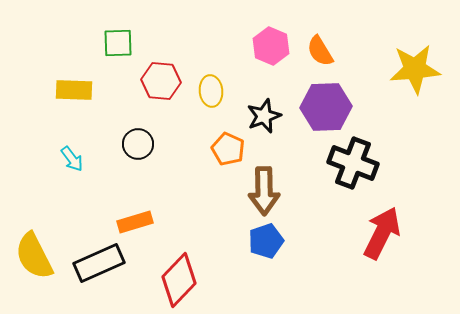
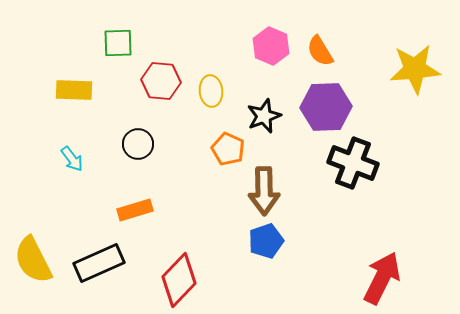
orange rectangle: moved 12 px up
red arrow: moved 45 px down
yellow semicircle: moved 1 px left, 4 px down
